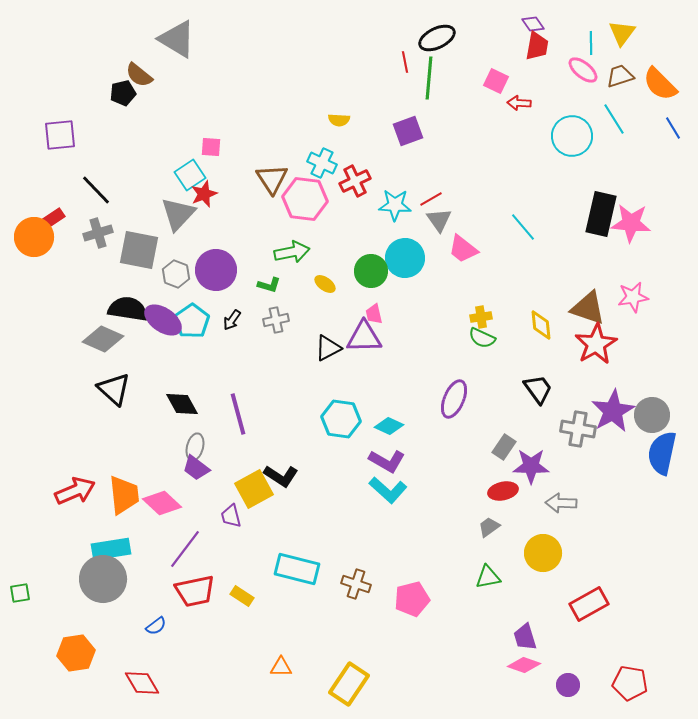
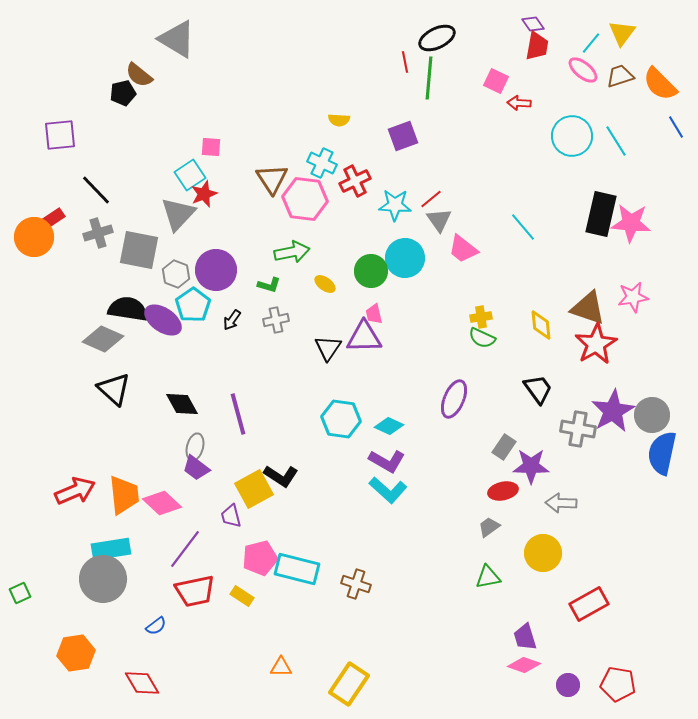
cyan line at (591, 43): rotated 40 degrees clockwise
cyan line at (614, 119): moved 2 px right, 22 px down
blue line at (673, 128): moved 3 px right, 1 px up
purple square at (408, 131): moved 5 px left, 5 px down
red line at (431, 199): rotated 10 degrees counterclockwise
cyan pentagon at (192, 321): moved 1 px right, 16 px up
black triangle at (328, 348): rotated 28 degrees counterclockwise
green square at (20, 593): rotated 15 degrees counterclockwise
pink pentagon at (412, 599): moved 152 px left, 41 px up
red pentagon at (630, 683): moved 12 px left, 1 px down
